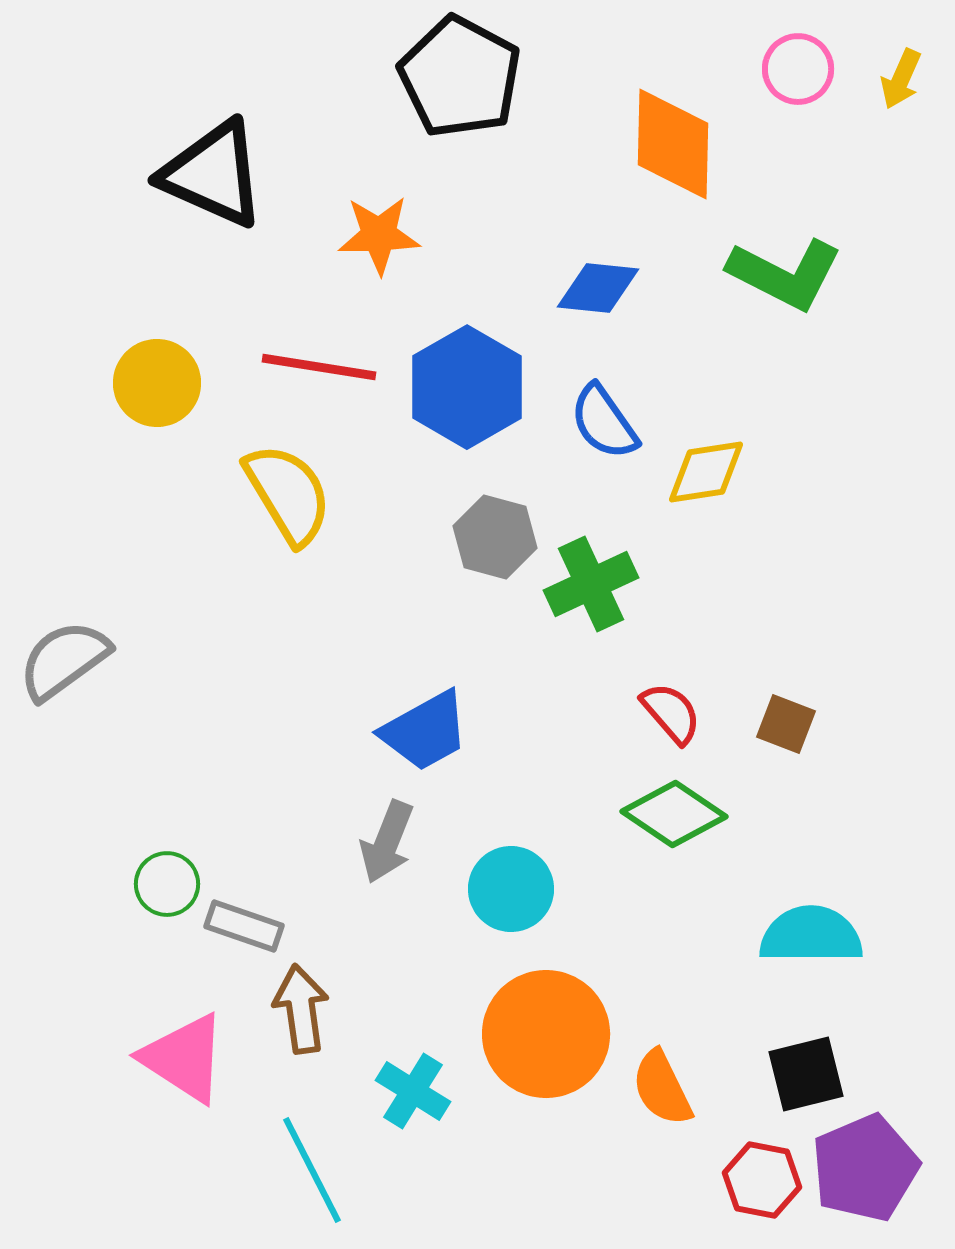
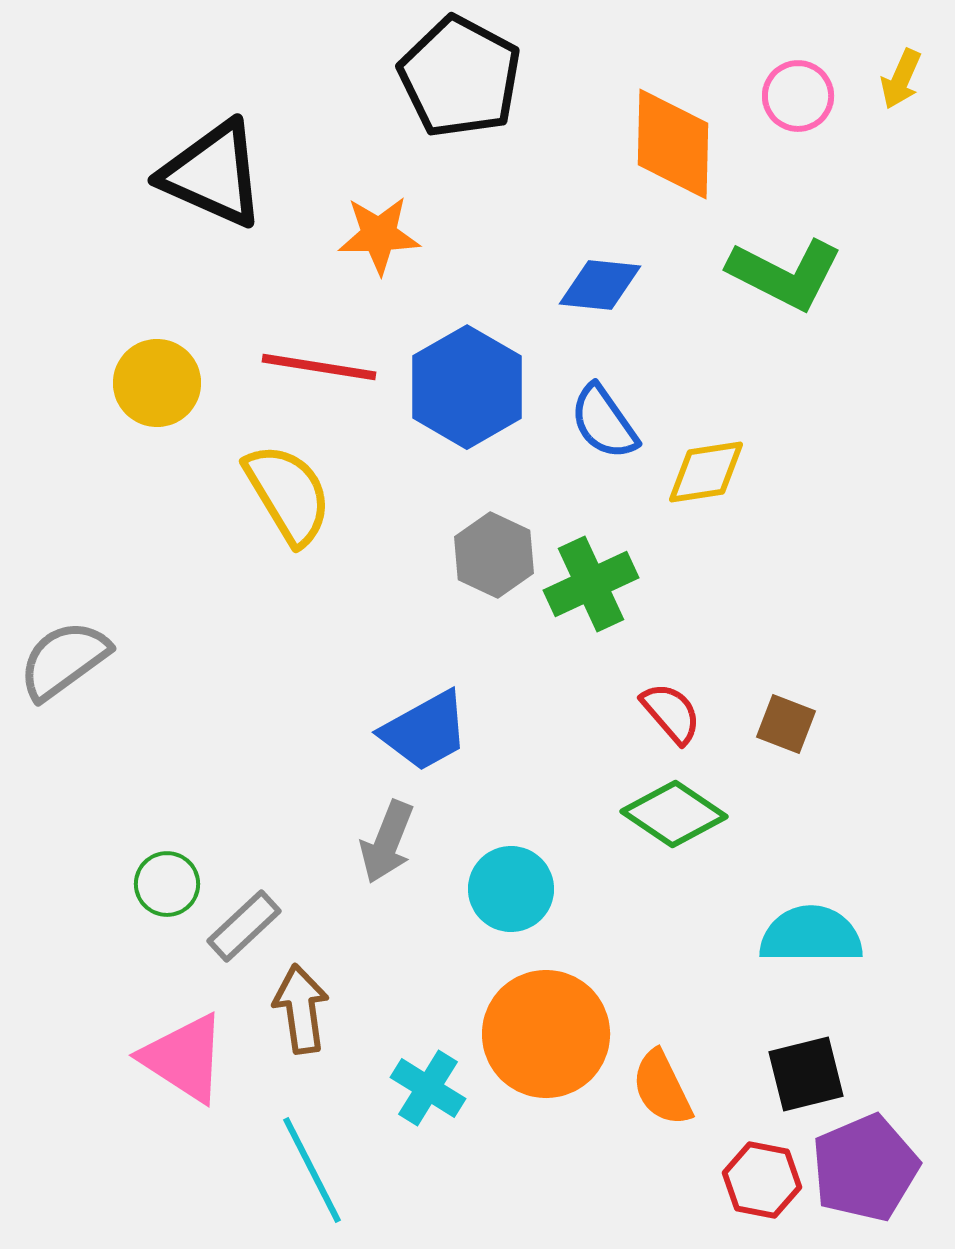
pink circle: moved 27 px down
blue diamond: moved 2 px right, 3 px up
gray hexagon: moved 1 px left, 18 px down; rotated 10 degrees clockwise
gray rectangle: rotated 62 degrees counterclockwise
cyan cross: moved 15 px right, 3 px up
